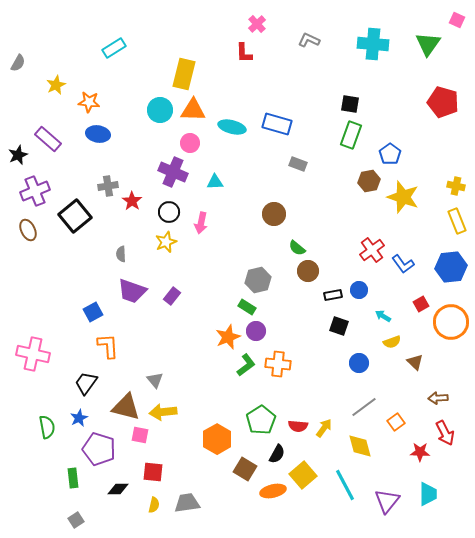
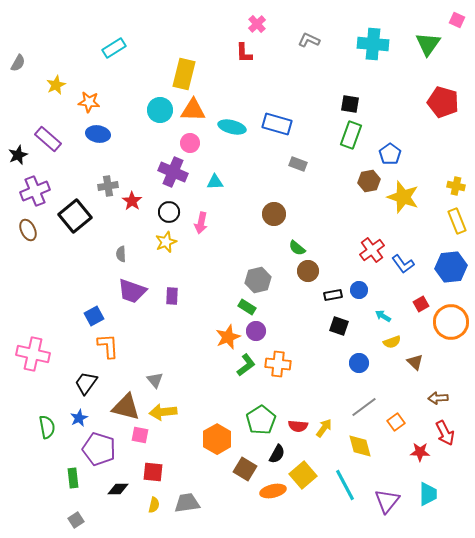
purple rectangle at (172, 296): rotated 36 degrees counterclockwise
blue square at (93, 312): moved 1 px right, 4 px down
